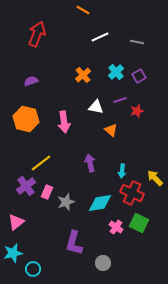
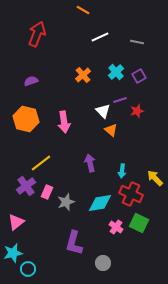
white triangle: moved 7 px right, 4 px down; rotated 35 degrees clockwise
red cross: moved 1 px left, 1 px down
cyan circle: moved 5 px left
